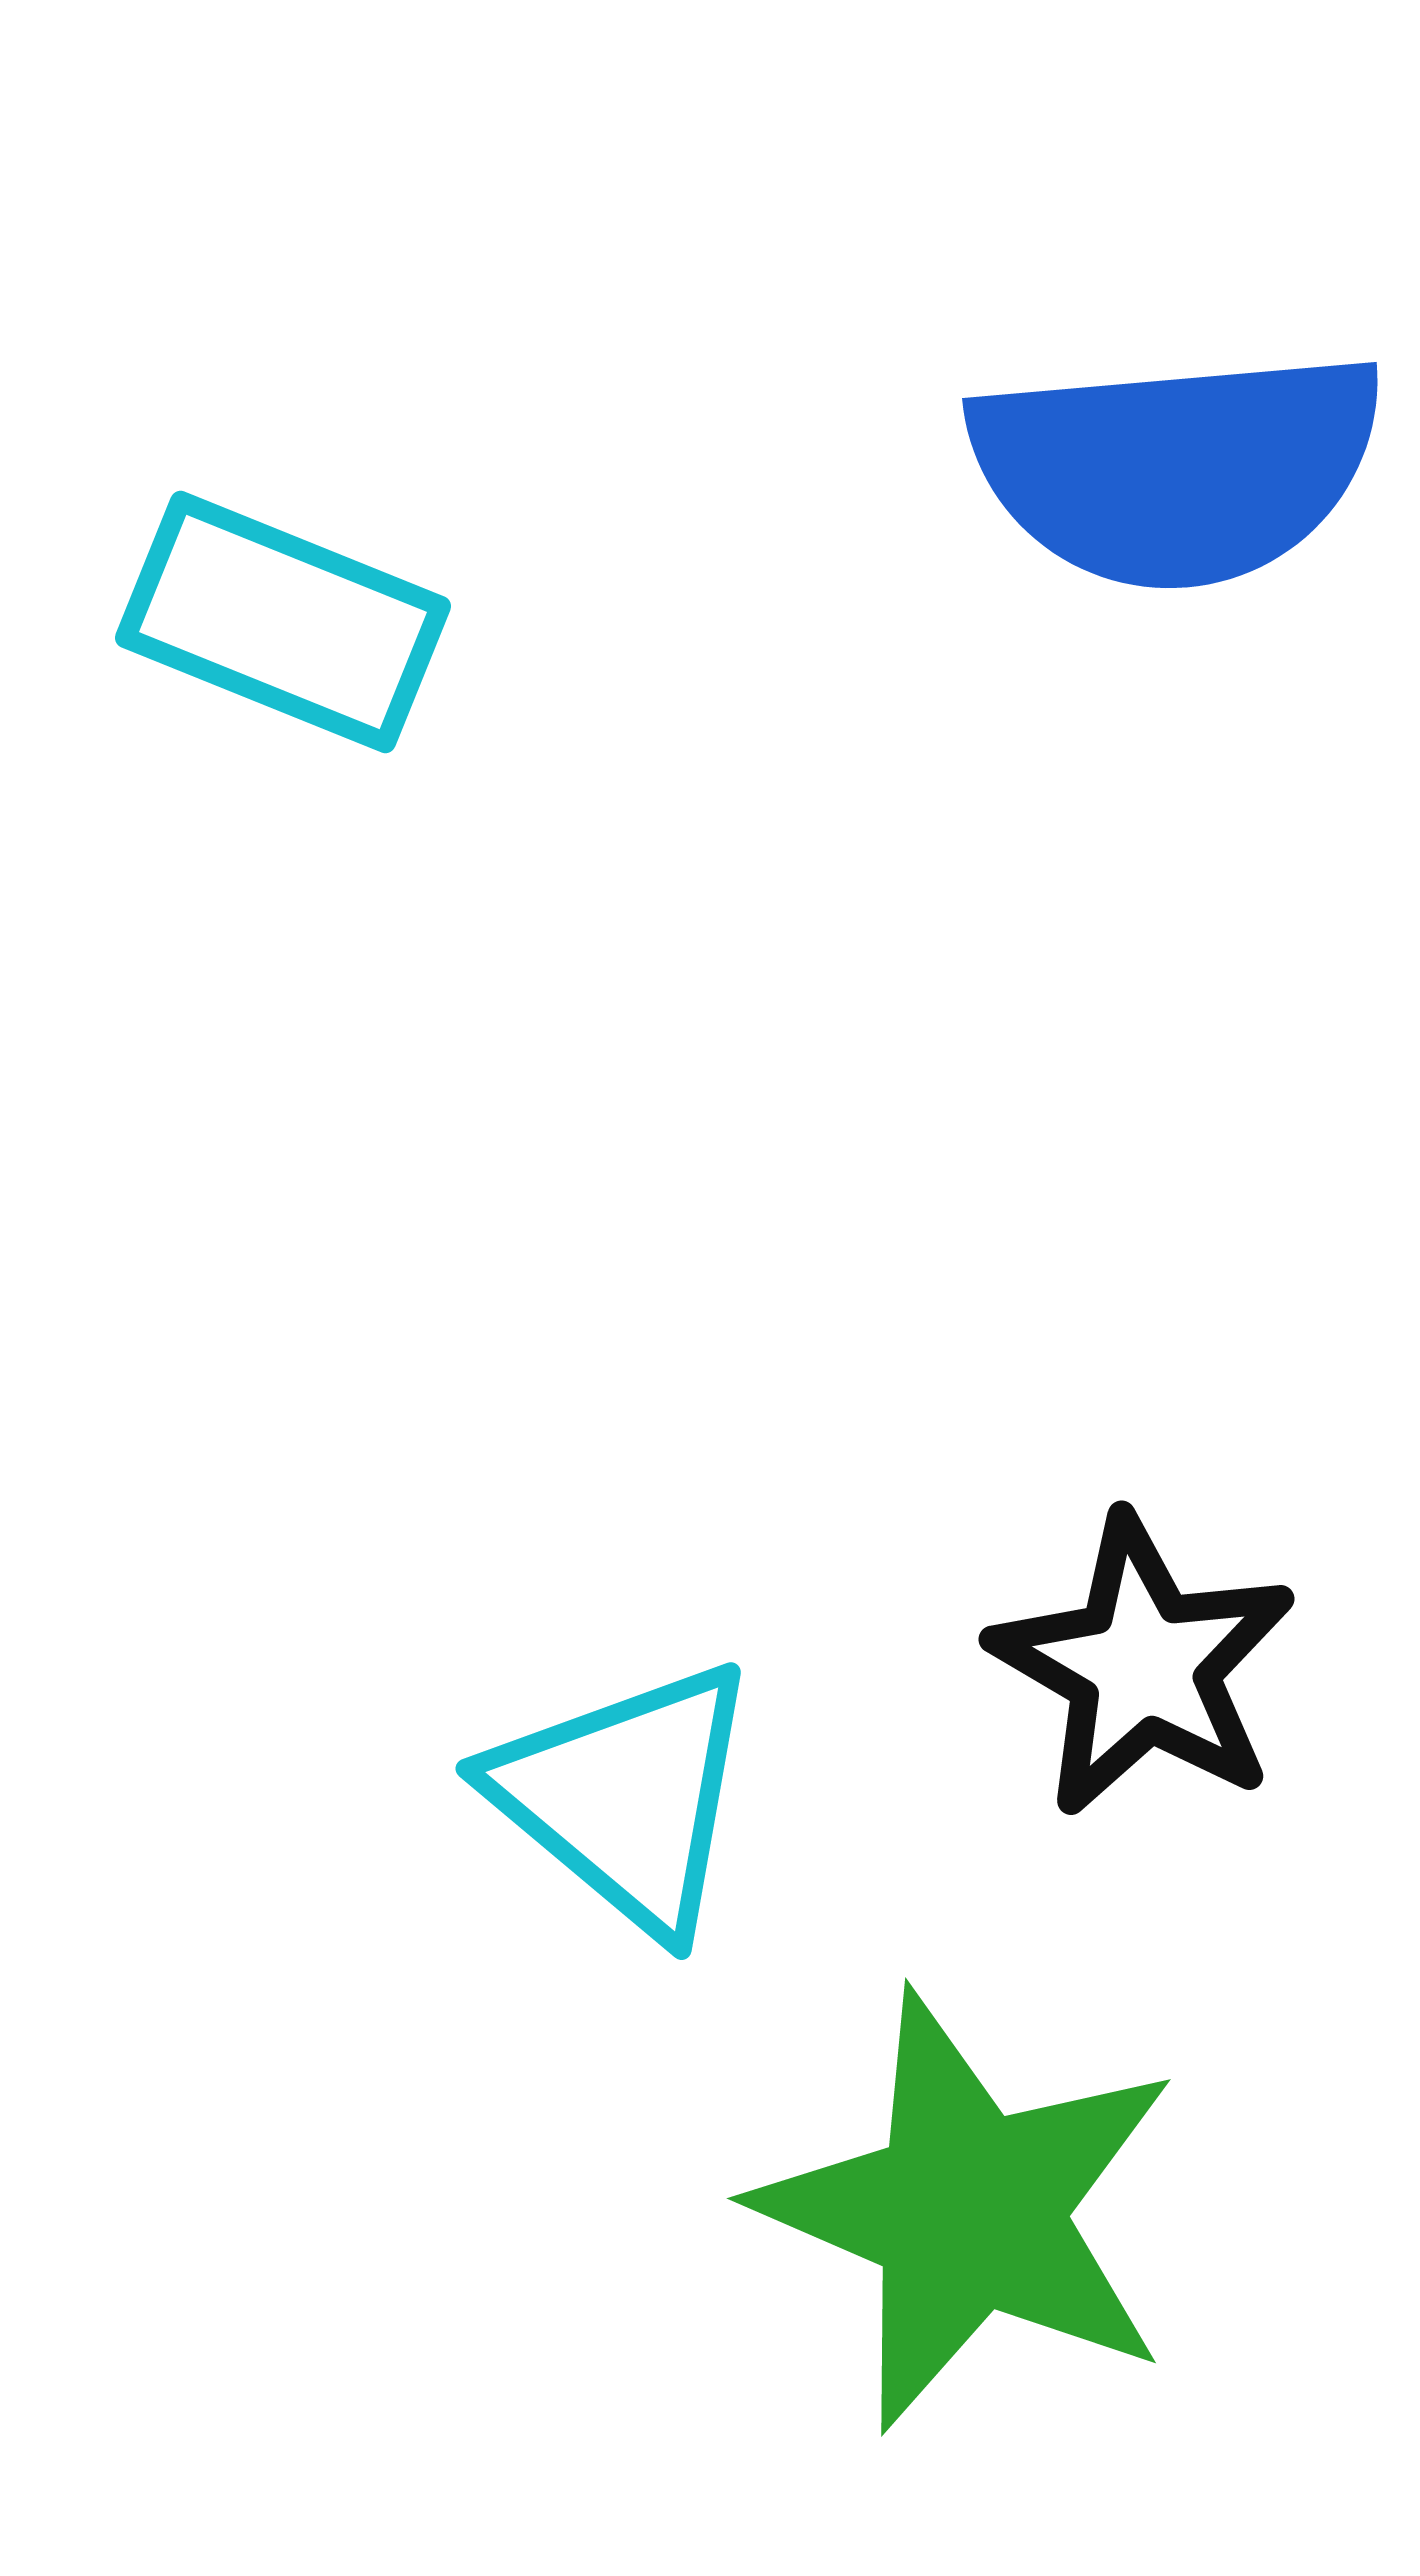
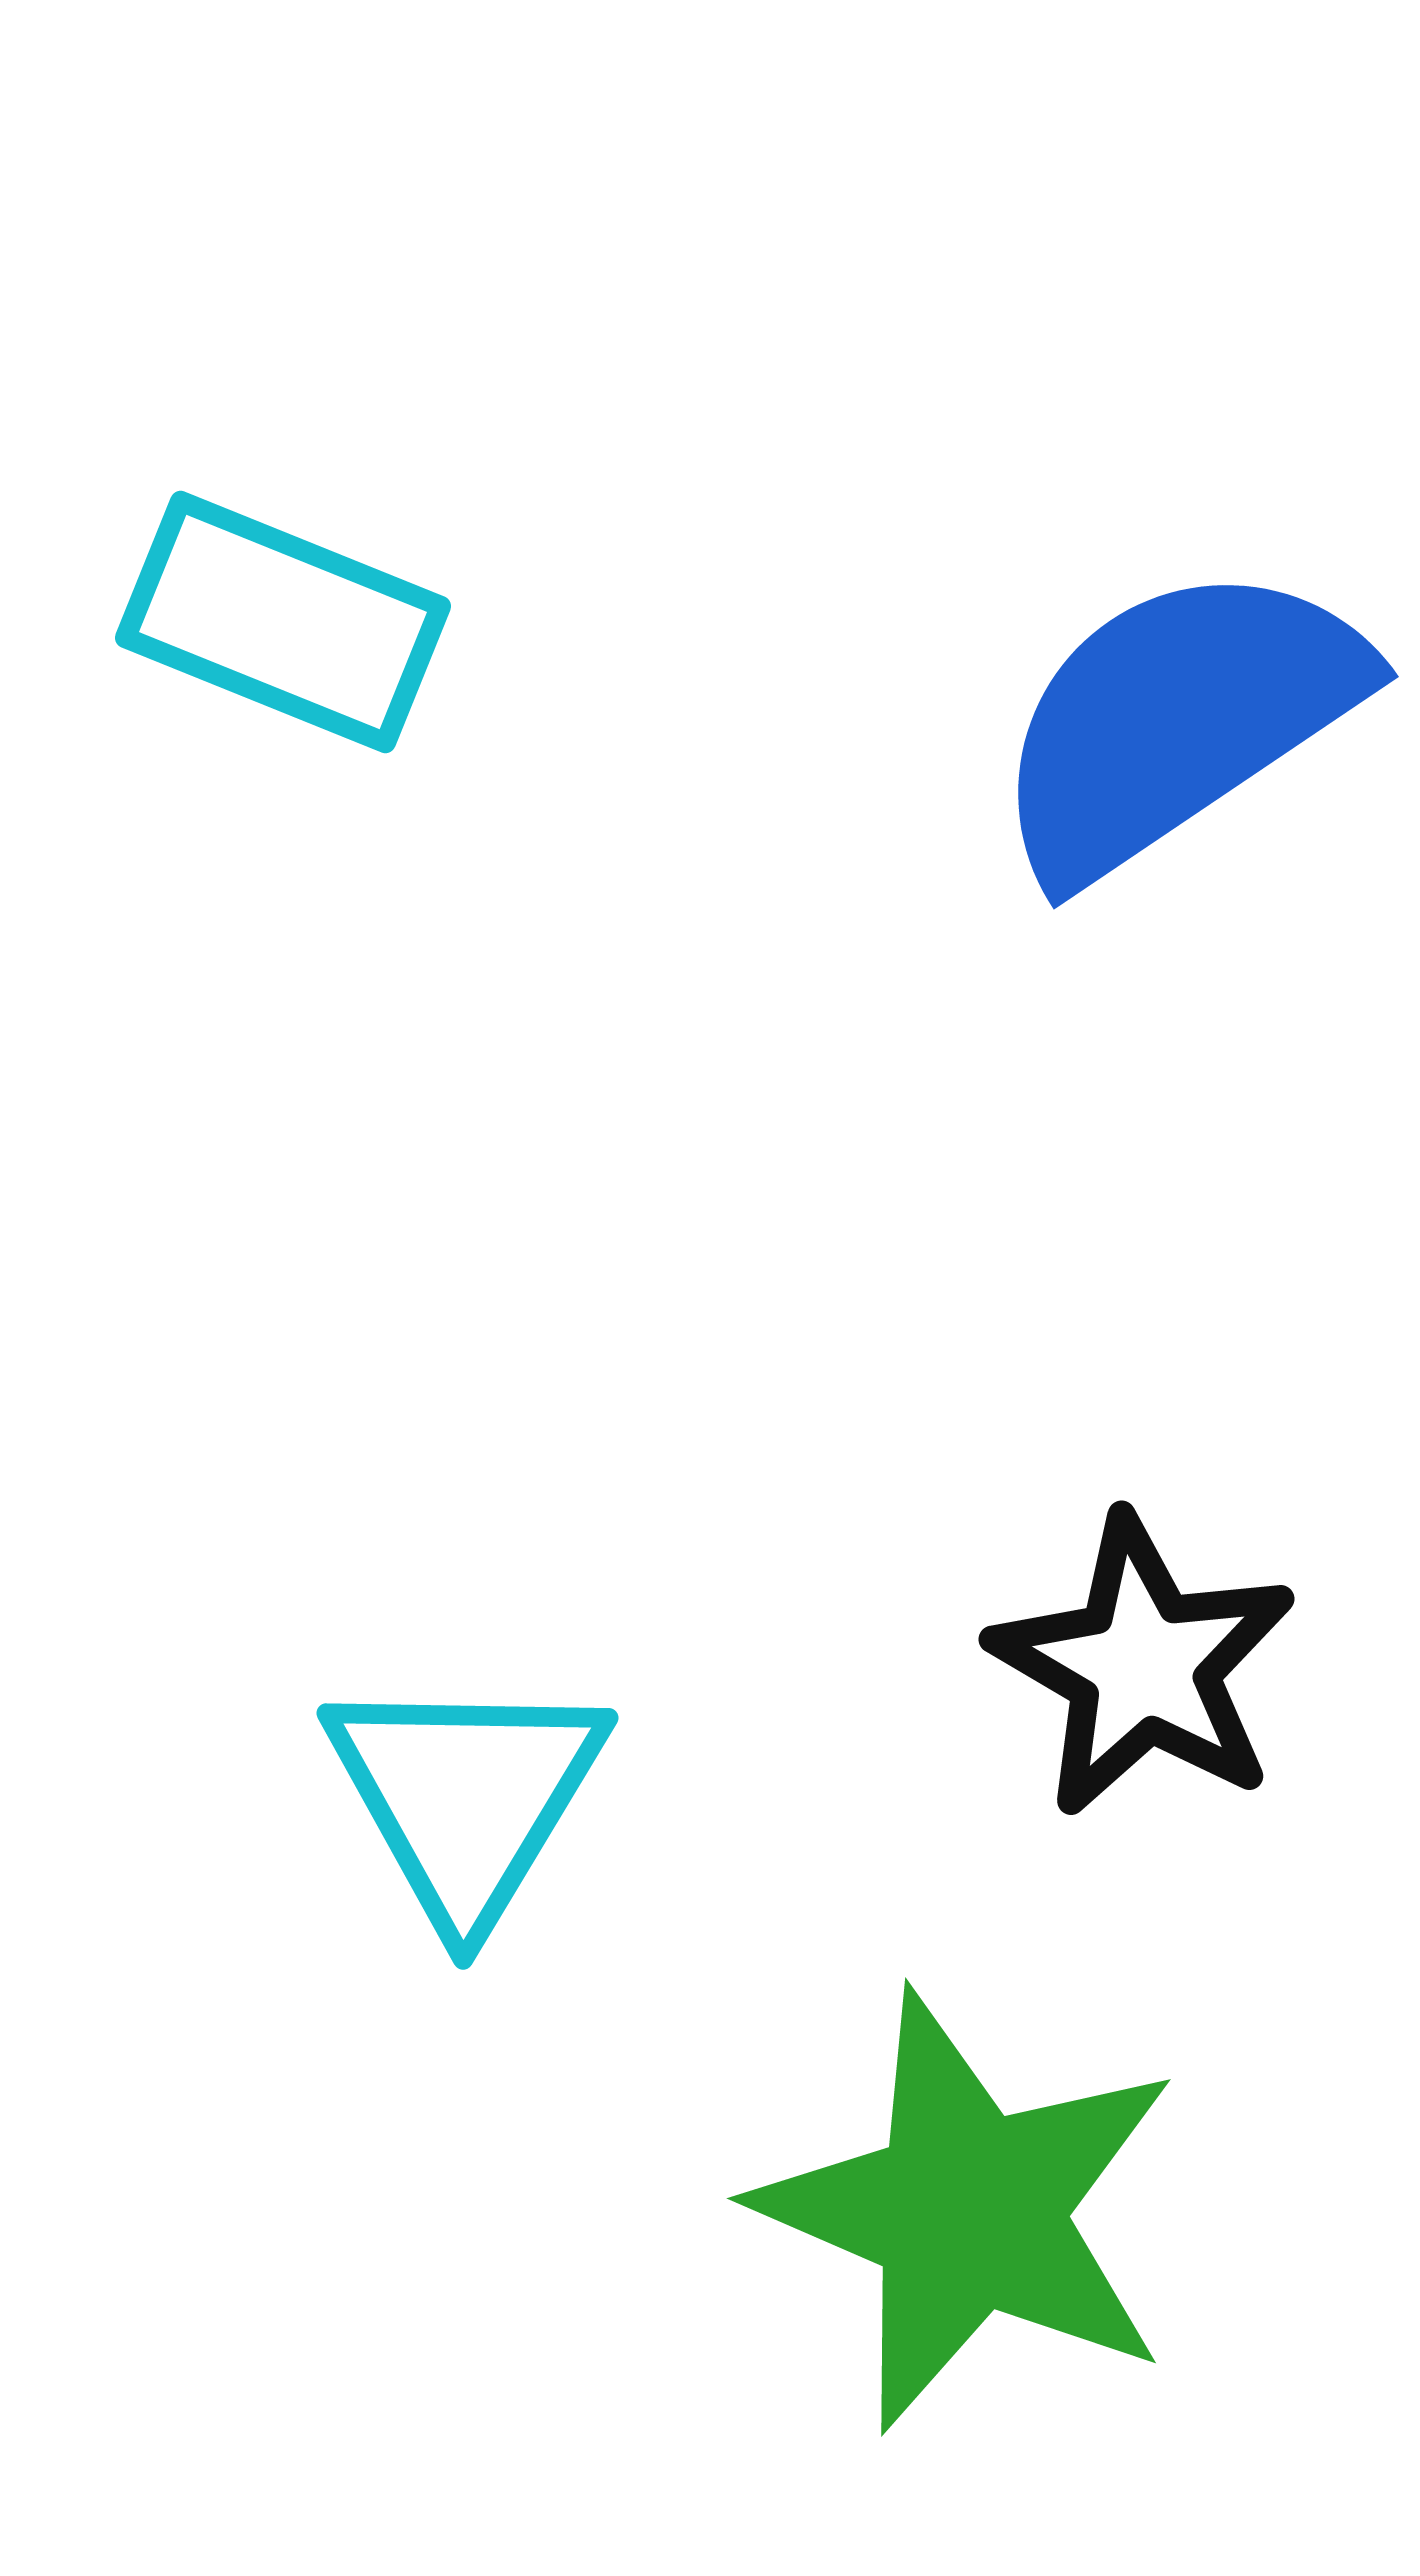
blue semicircle: moved 252 px down; rotated 151 degrees clockwise
cyan triangle: moved 160 px left; rotated 21 degrees clockwise
